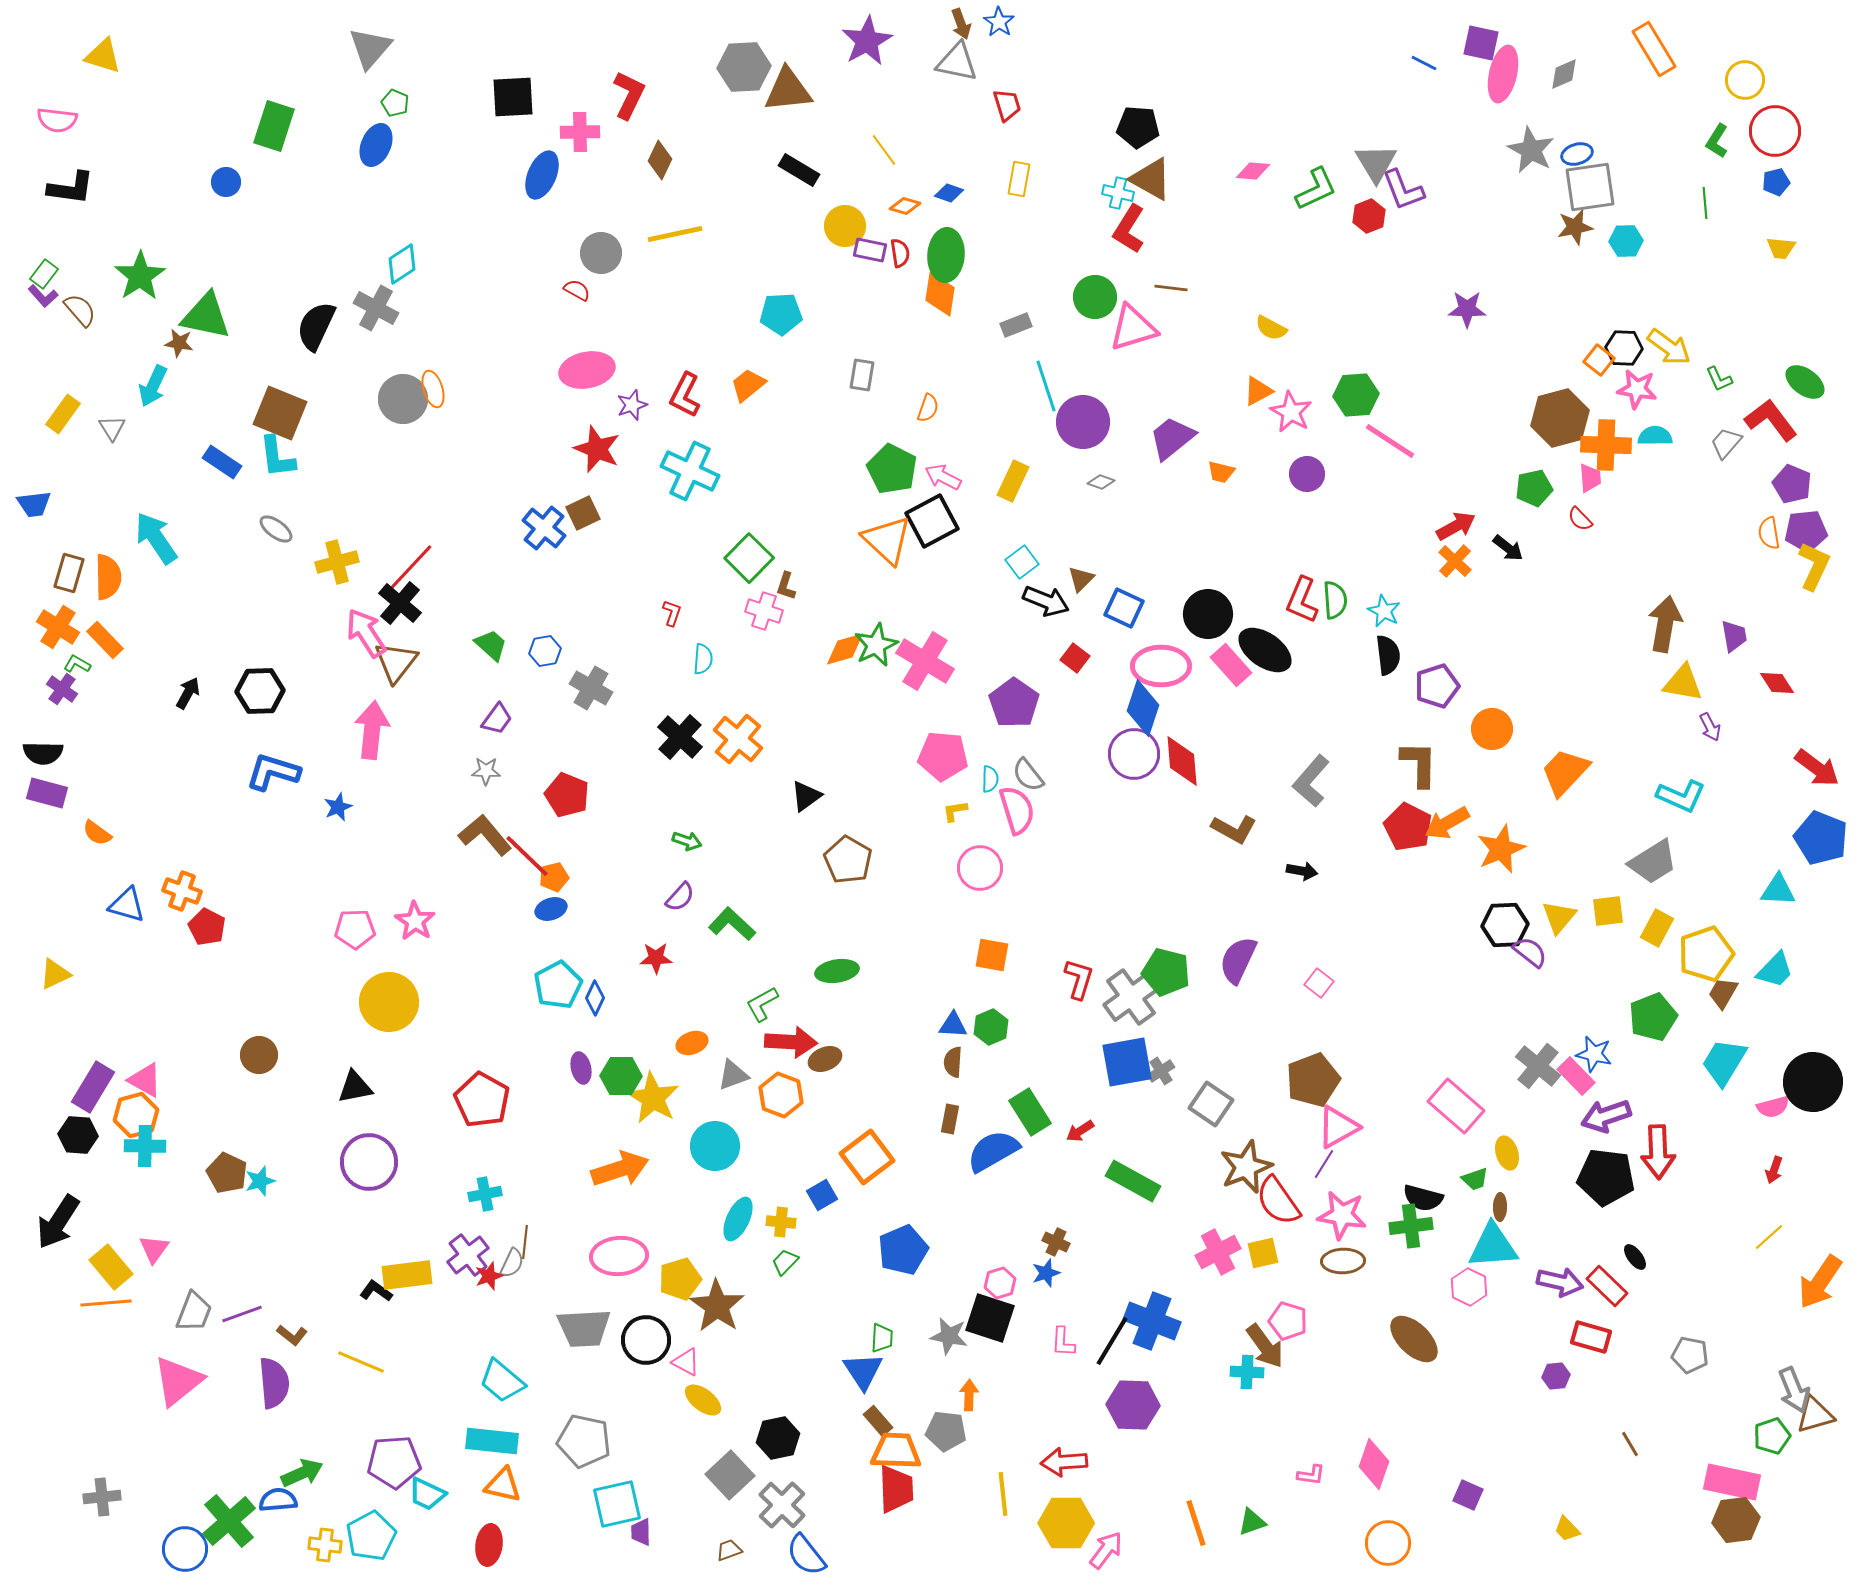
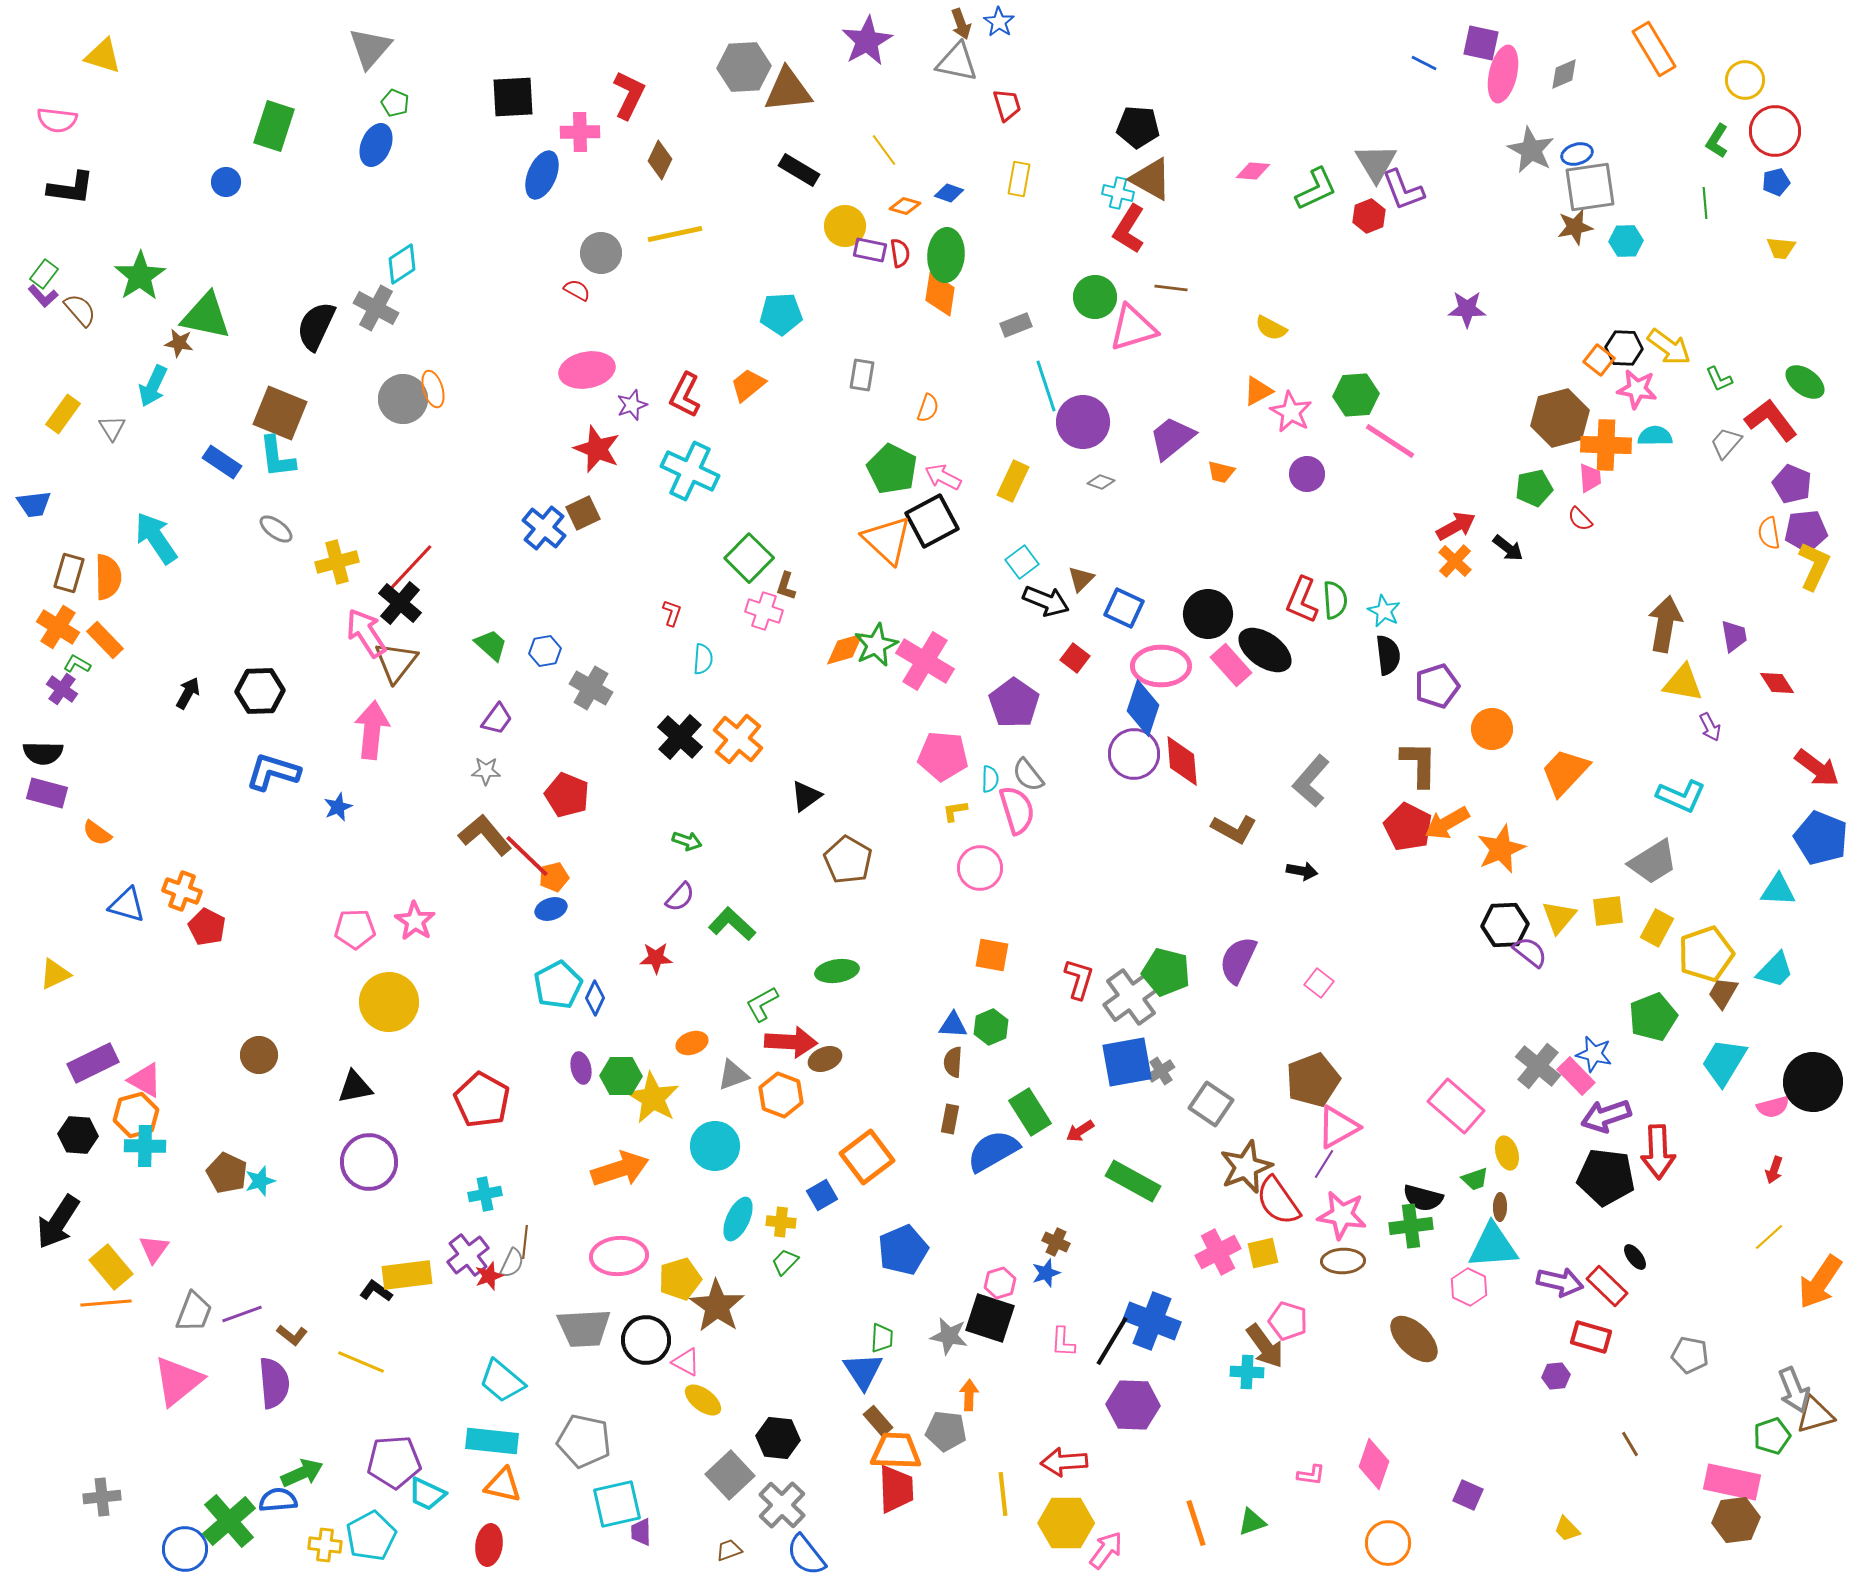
purple rectangle at (93, 1087): moved 24 px up; rotated 33 degrees clockwise
black hexagon at (778, 1438): rotated 18 degrees clockwise
